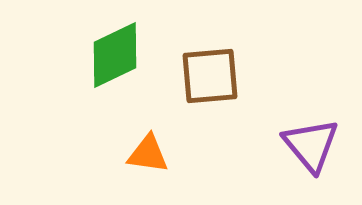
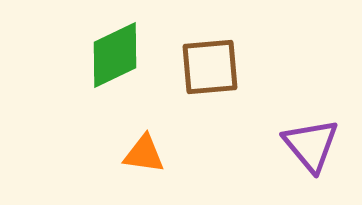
brown square: moved 9 px up
orange triangle: moved 4 px left
